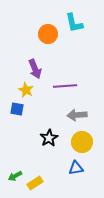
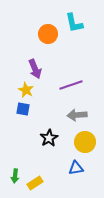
purple line: moved 6 px right, 1 px up; rotated 15 degrees counterclockwise
blue square: moved 6 px right
yellow circle: moved 3 px right
green arrow: rotated 56 degrees counterclockwise
